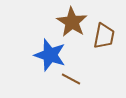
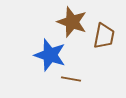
brown star: rotated 12 degrees counterclockwise
brown line: rotated 18 degrees counterclockwise
